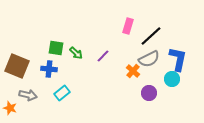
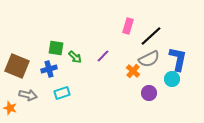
green arrow: moved 1 px left, 4 px down
blue cross: rotated 21 degrees counterclockwise
cyan rectangle: rotated 21 degrees clockwise
